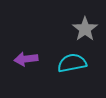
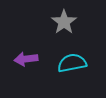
gray star: moved 21 px left, 7 px up
